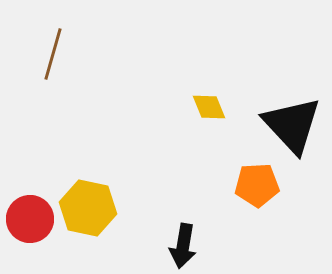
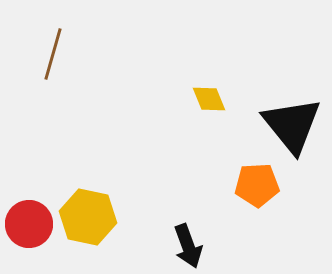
yellow diamond: moved 8 px up
black triangle: rotated 4 degrees clockwise
yellow hexagon: moved 9 px down
red circle: moved 1 px left, 5 px down
black arrow: moved 5 px right; rotated 30 degrees counterclockwise
